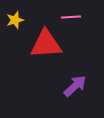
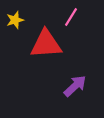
pink line: rotated 54 degrees counterclockwise
